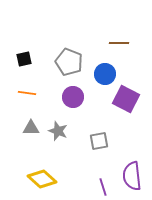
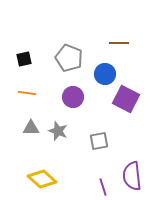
gray pentagon: moved 4 px up
